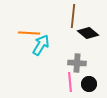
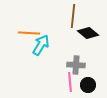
gray cross: moved 1 px left, 2 px down
black circle: moved 1 px left, 1 px down
